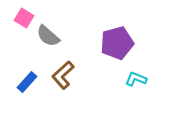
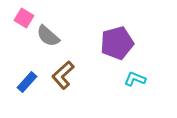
cyan L-shape: moved 1 px left
